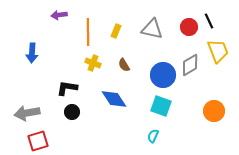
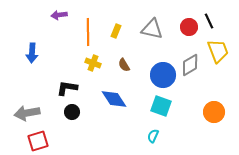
orange circle: moved 1 px down
